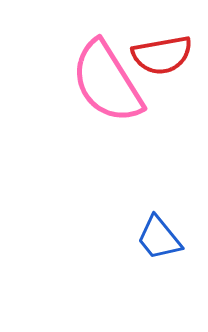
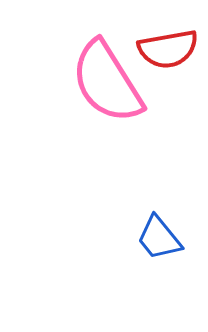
red semicircle: moved 6 px right, 6 px up
